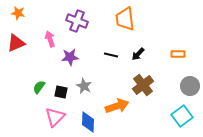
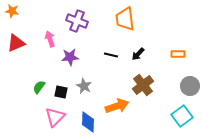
orange star: moved 6 px left, 2 px up
